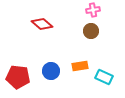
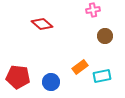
brown circle: moved 14 px right, 5 px down
orange rectangle: moved 1 px down; rotated 28 degrees counterclockwise
blue circle: moved 11 px down
cyan rectangle: moved 2 px left, 1 px up; rotated 36 degrees counterclockwise
